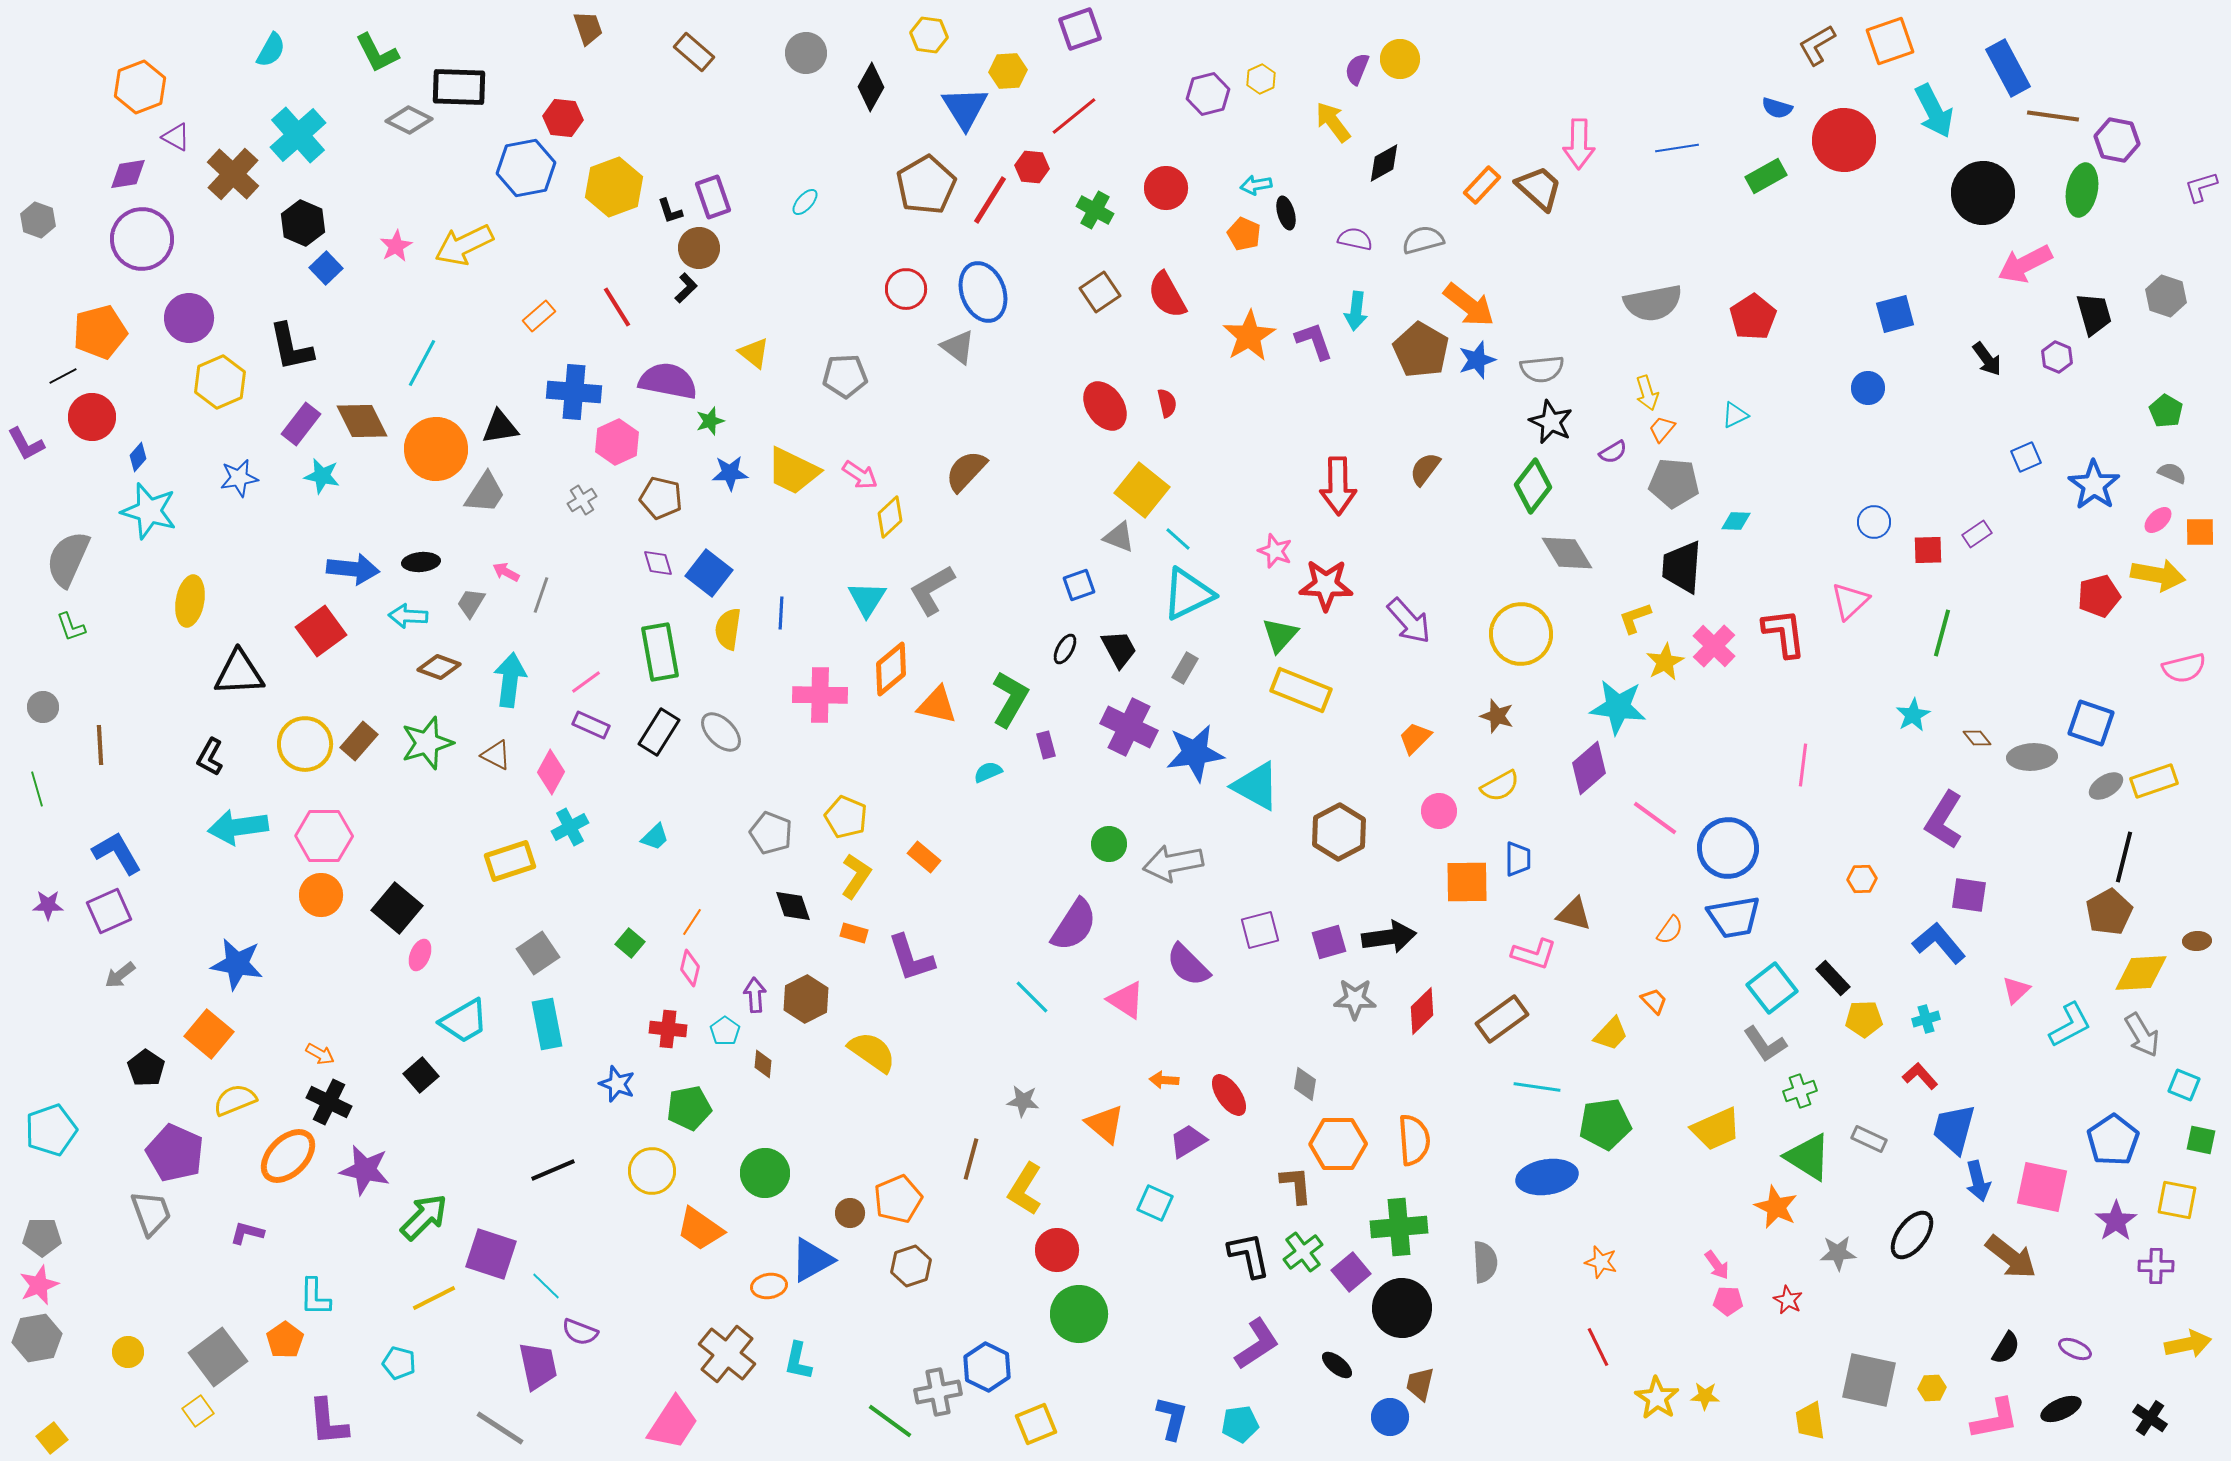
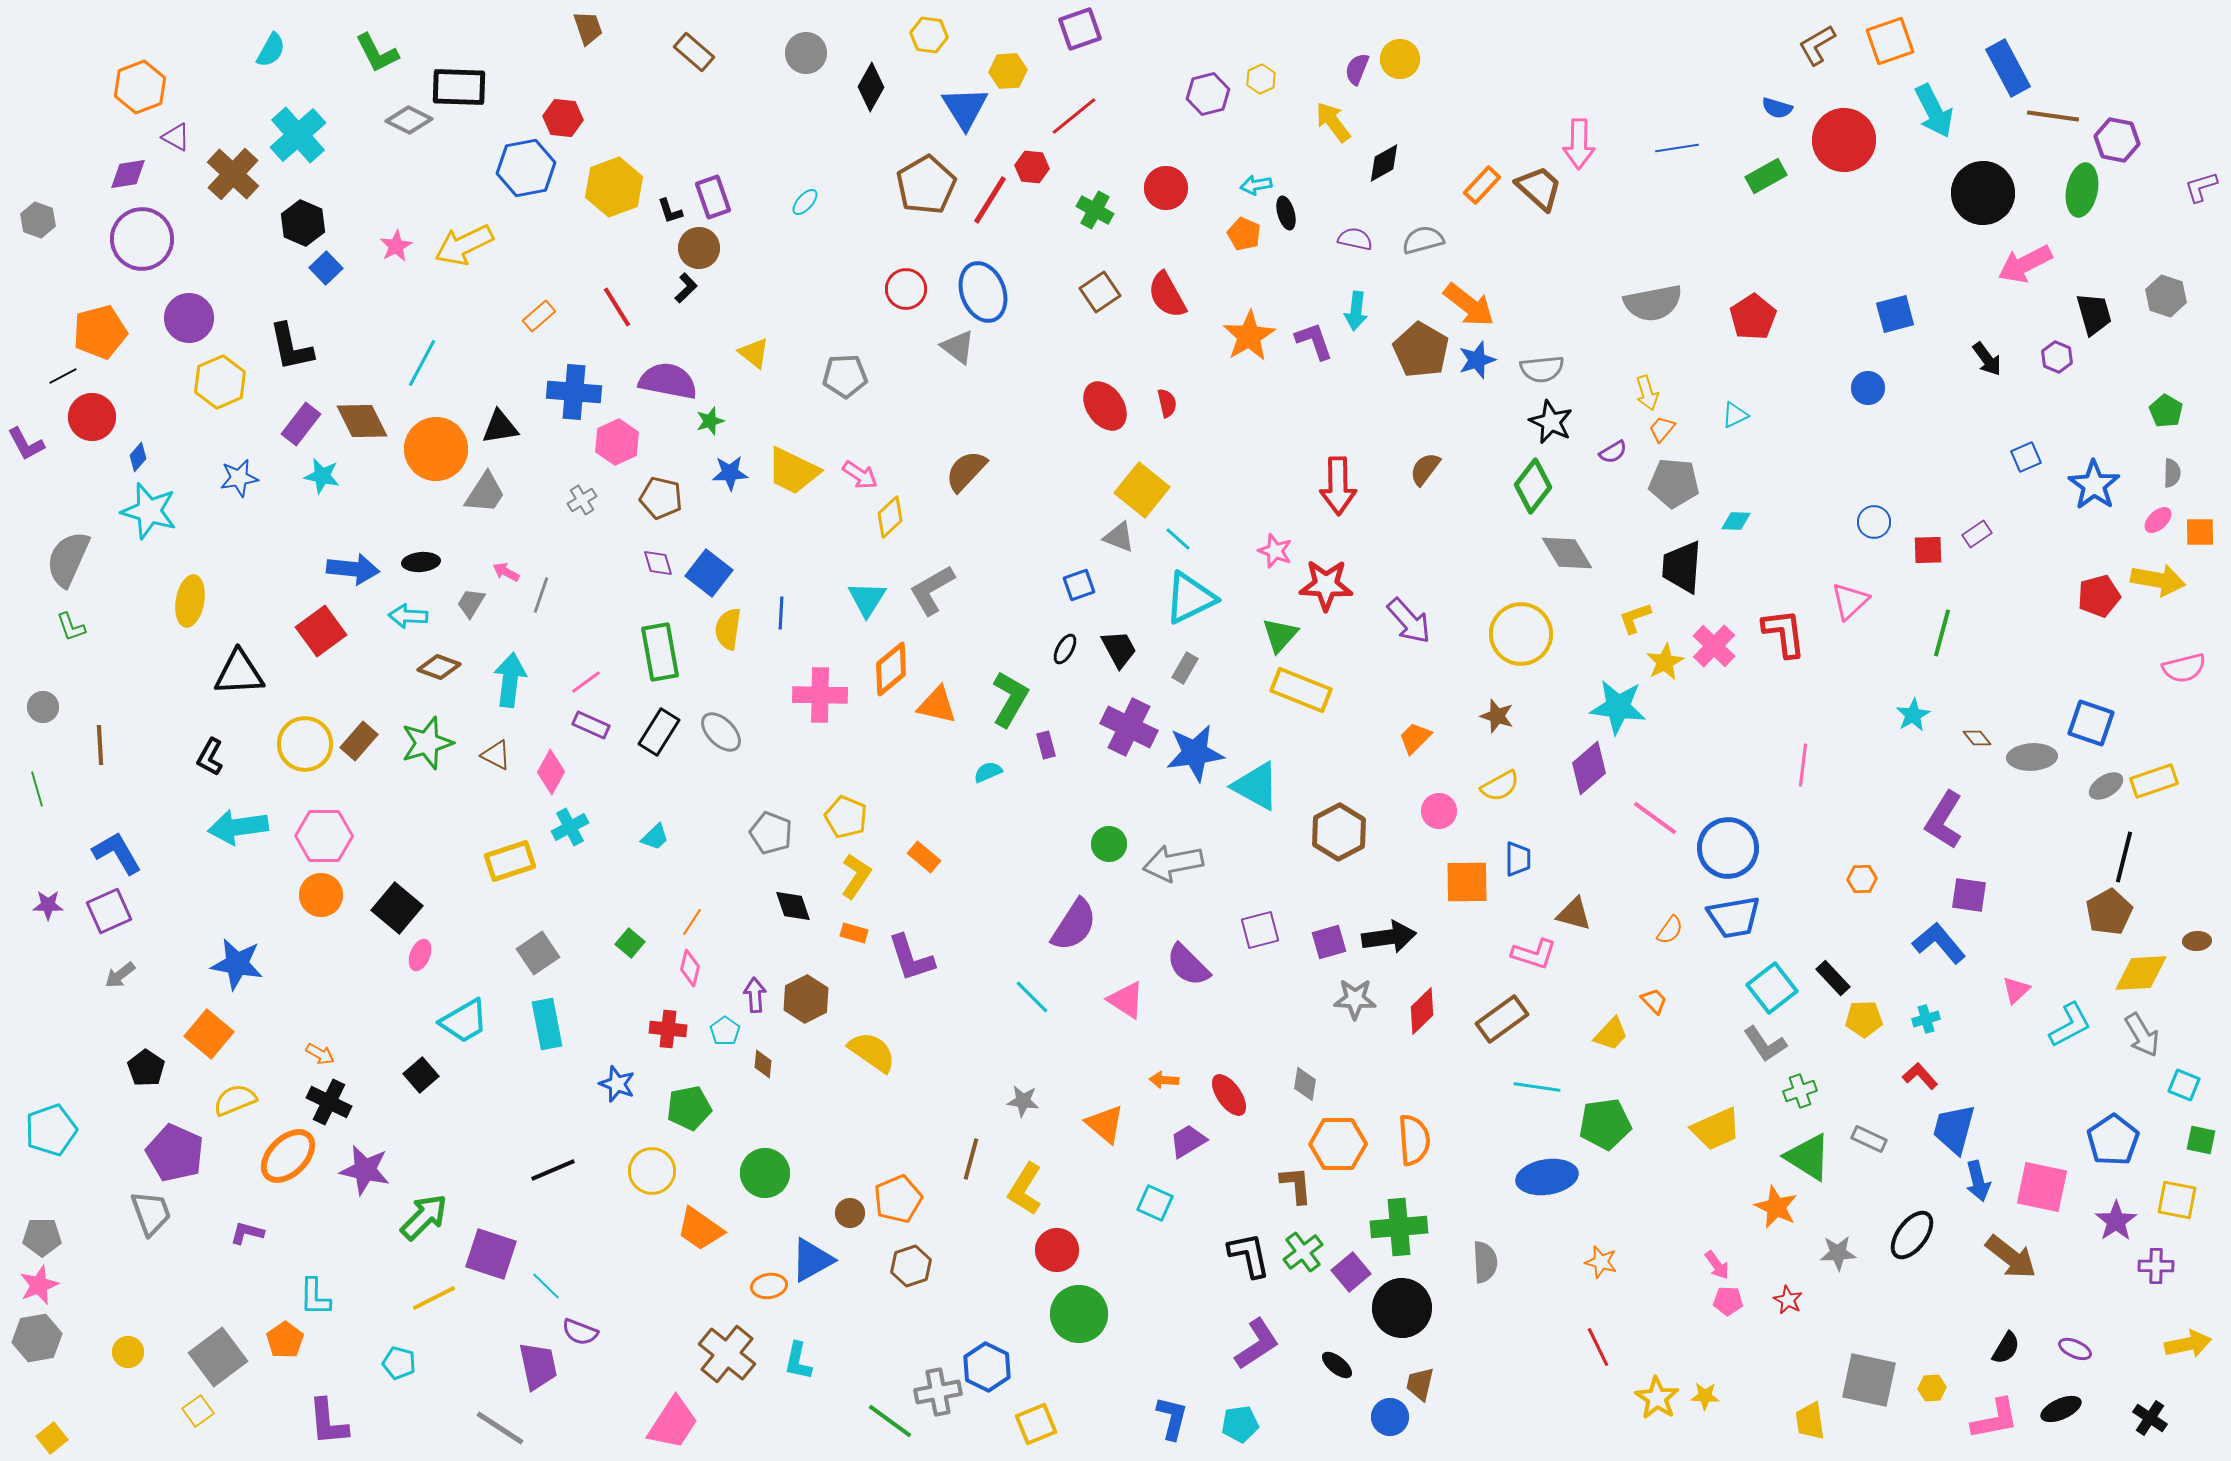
gray semicircle at (2172, 473): rotated 68 degrees clockwise
yellow arrow at (2158, 575): moved 5 px down
cyan triangle at (1188, 594): moved 2 px right, 4 px down
